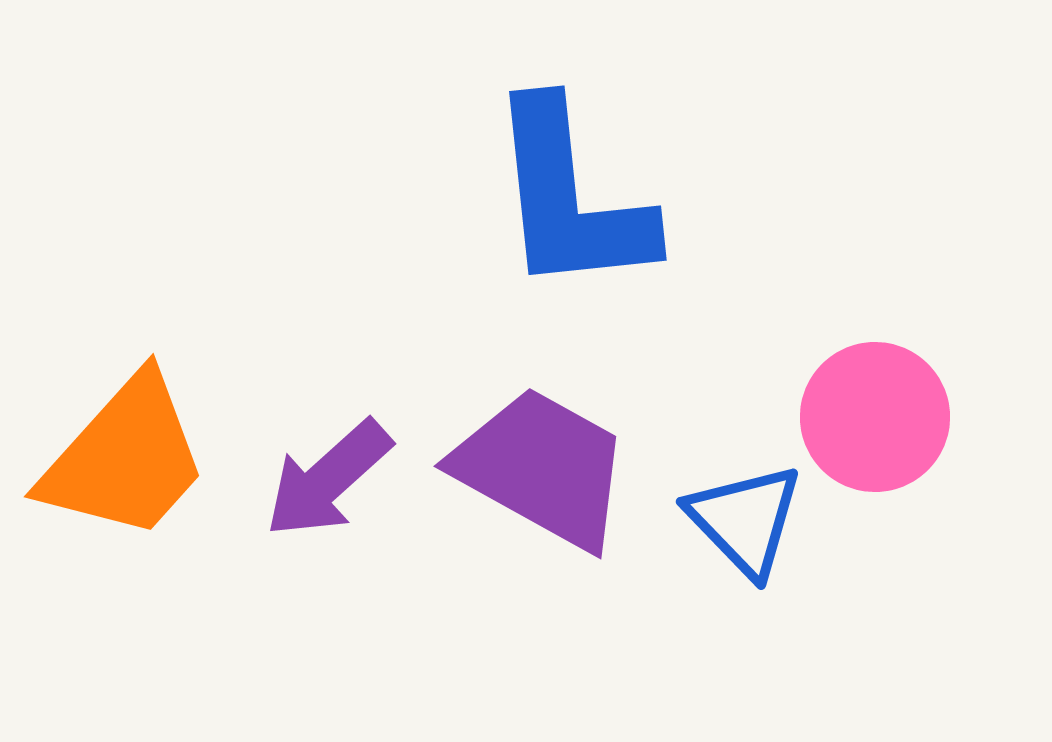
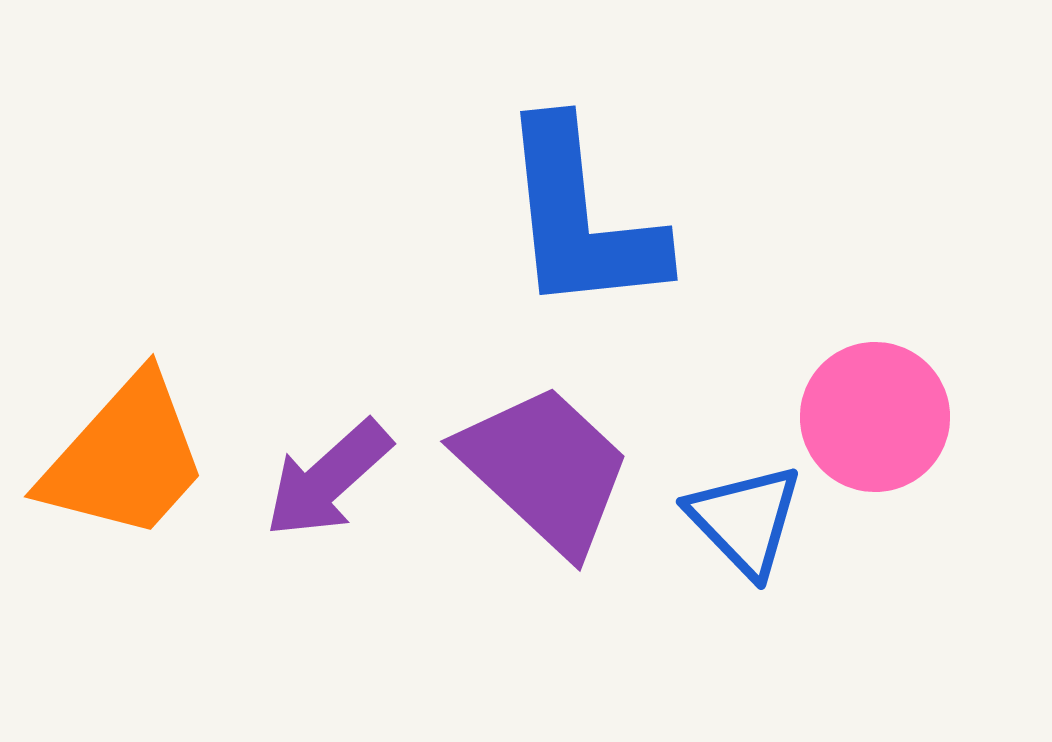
blue L-shape: moved 11 px right, 20 px down
purple trapezoid: moved 3 px right, 1 px down; rotated 14 degrees clockwise
